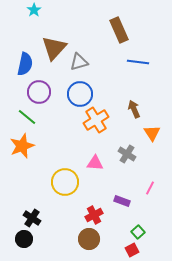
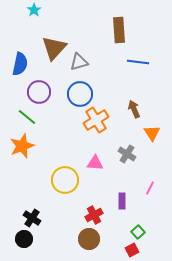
brown rectangle: rotated 20 degrees clockwise
blue semicircle: moved 5 px left
yellow circle: moved 2 px up
purple rectangle: rotated 70 degrees clockwise
